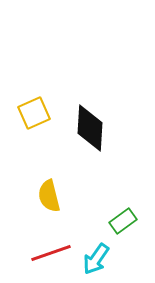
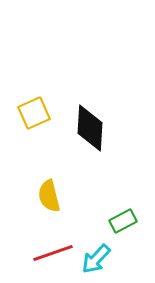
green rectangle: rotated 8 degrees clockwise
red line: moved 2 px right
cyan arrow: rotated 8 degrees clockwise
